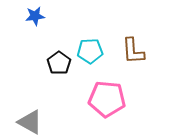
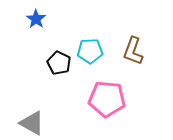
blue star: moved 1 px right, 3 px down; rotated 30 degrees counterclockwise
brown L-shape: rotated 24 degrees clockwise
black pentagon: rotated 10 degrees counterclockwise
gray triangle: moved 2 px right, 1 px down
